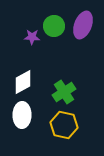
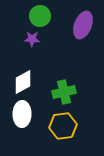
green circle: moved 14 px left, 10 px up
purple star: moved 2 px down
green cross: rotated 20 degrees clockwise
white ellipse: moved 1 px up
yellow hexagon: moved 1 px left, 1 px down; rotated 20 degrees counterclockwise
